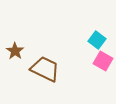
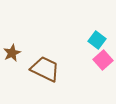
brown star: moved 3 px left, 2 px down; rotated 12 degrees clockwise
pink square: moved 1 px up; rotated 18 degrees clockwise
